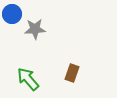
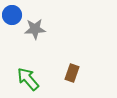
blue circle: moved 1 px down
